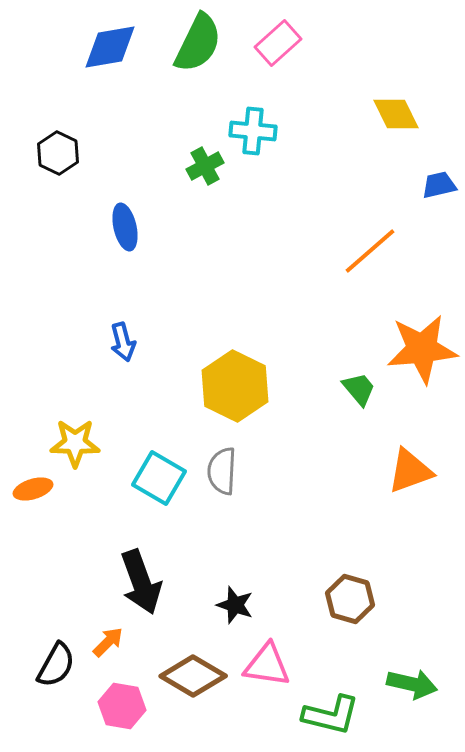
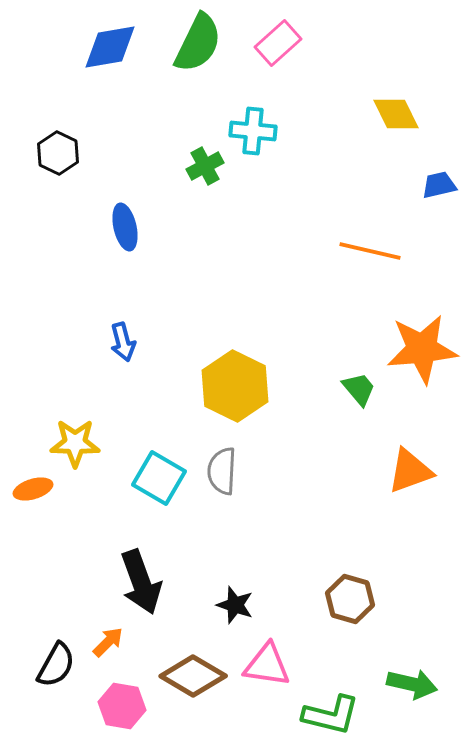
orange line: rotated 54 degrees clockwise
